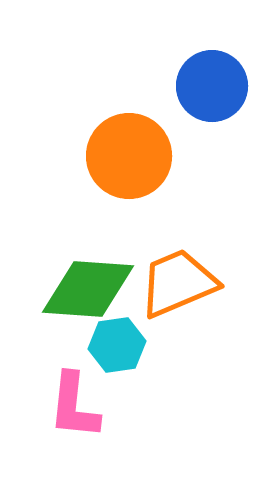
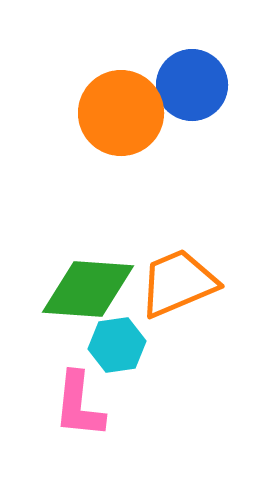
blue circle: moved 20 px left, 1 px up
orange circle: moved 8 px left, 43 px up
pink L-shape: moved 5 px right, 1 px up
